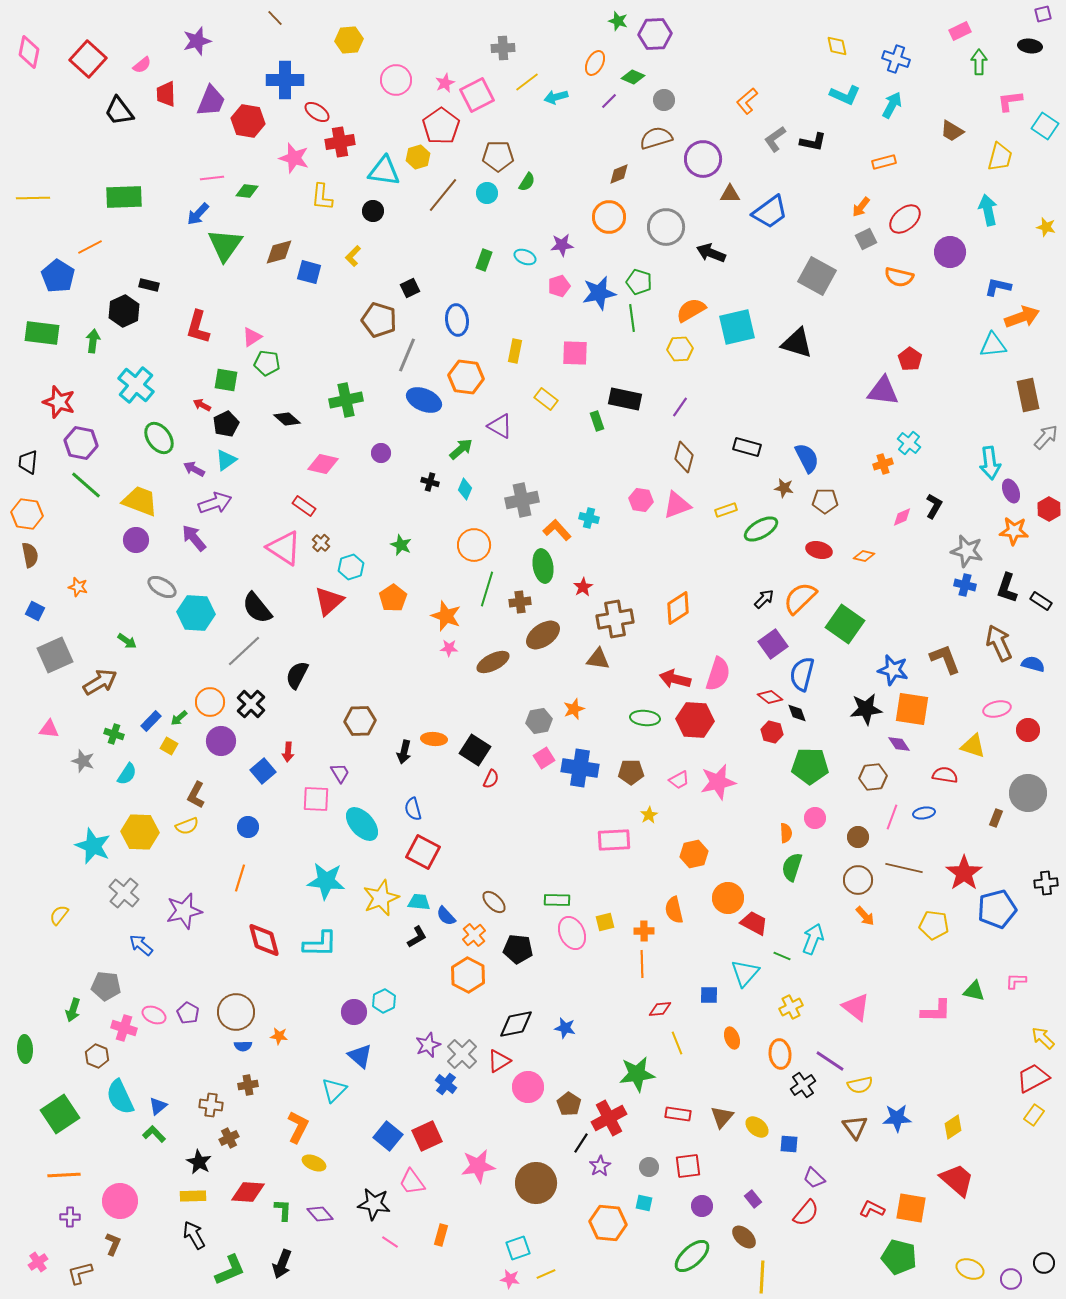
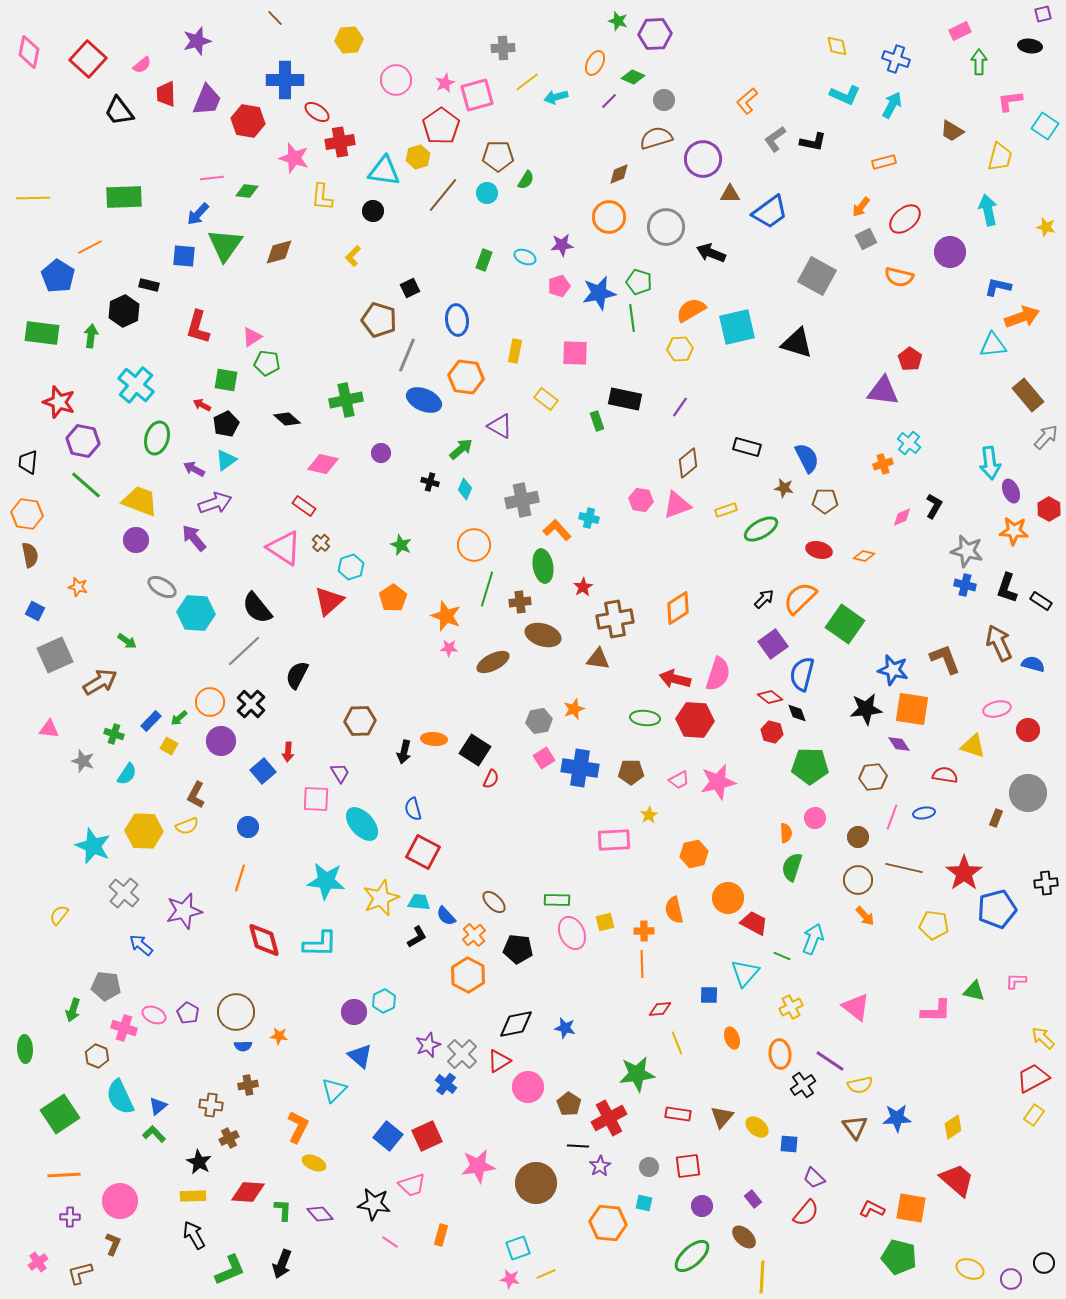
pink square at (477, 95): rotated 12 degrees clockwise
purple trapezoid at (211, 101): moved 4 px left, 1 px up
green semicircle at (527, 182): moved 1 px left, 2 px up
blue square at (309, 272): moved 125 px left, 16 px up; rotated 10 degrees counterclockwise
green arrow at (93, 341): moved 2 px left, 5 px up
brown rectangle at (1028, 395): rotated 28 degrees counterclockwise
green ellipse at (159, 438): moved 2 px left; rotated 52 degrees clockwise
purple hexagon at (81, 443): moved 2 px right, 2 px up
brown diamond at (684, 457): moved 4 px right, 6 px down; rotated 36 degrees clockwise
brown ellipse at (543, 635): rotated 52 degrees clockwise
yellow hexagon at (140, 832): moved 4 px right, 1 px up
black line at (581, 1143): moved 3 px left, 3 px down; rotated 60 degrees clockwise
pink trapezoid at (412, 1182): moved 3 px down; rotated 72 degrees counterclockwise
